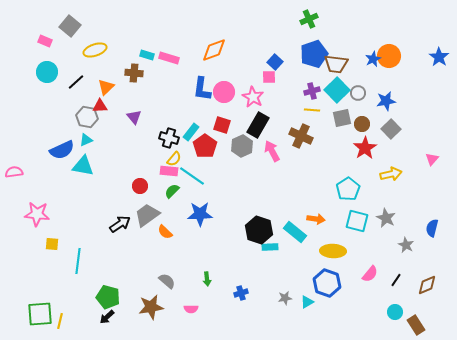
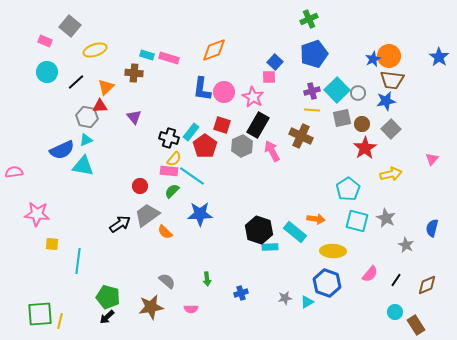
brown trapezoid at (336, 64): moved 56 px right, 16 px down
